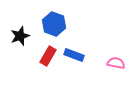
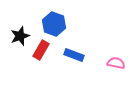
red rectangle: moved 7 px left, 6 px up
